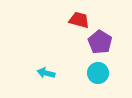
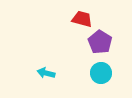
red trapezoid: moved 3 px right, 1 px up
cyan circle: moved 3 px right
